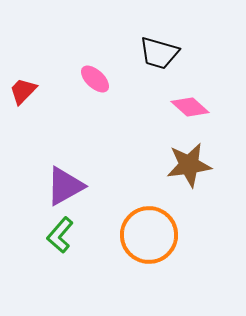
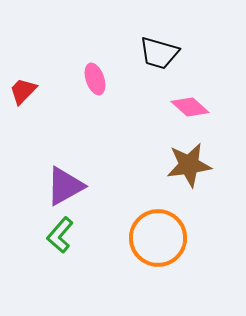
pink ellipse: rotated 28 degrees clockwise
orange circle: moved 9 px right, 3 px down
